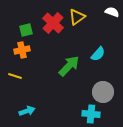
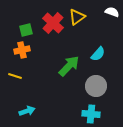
gray circle: moved 7 px left, 6 px up
